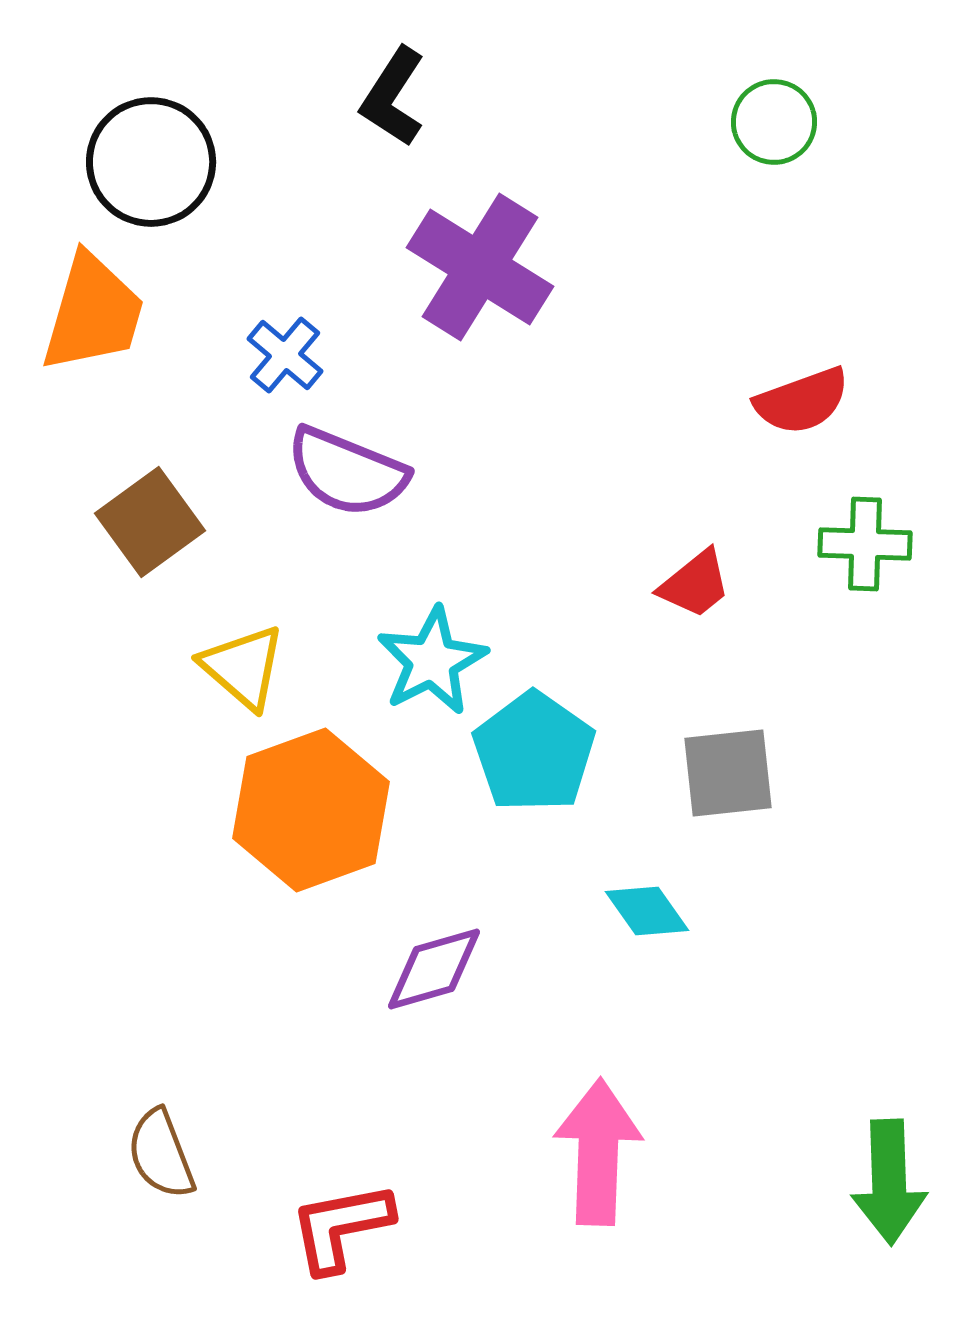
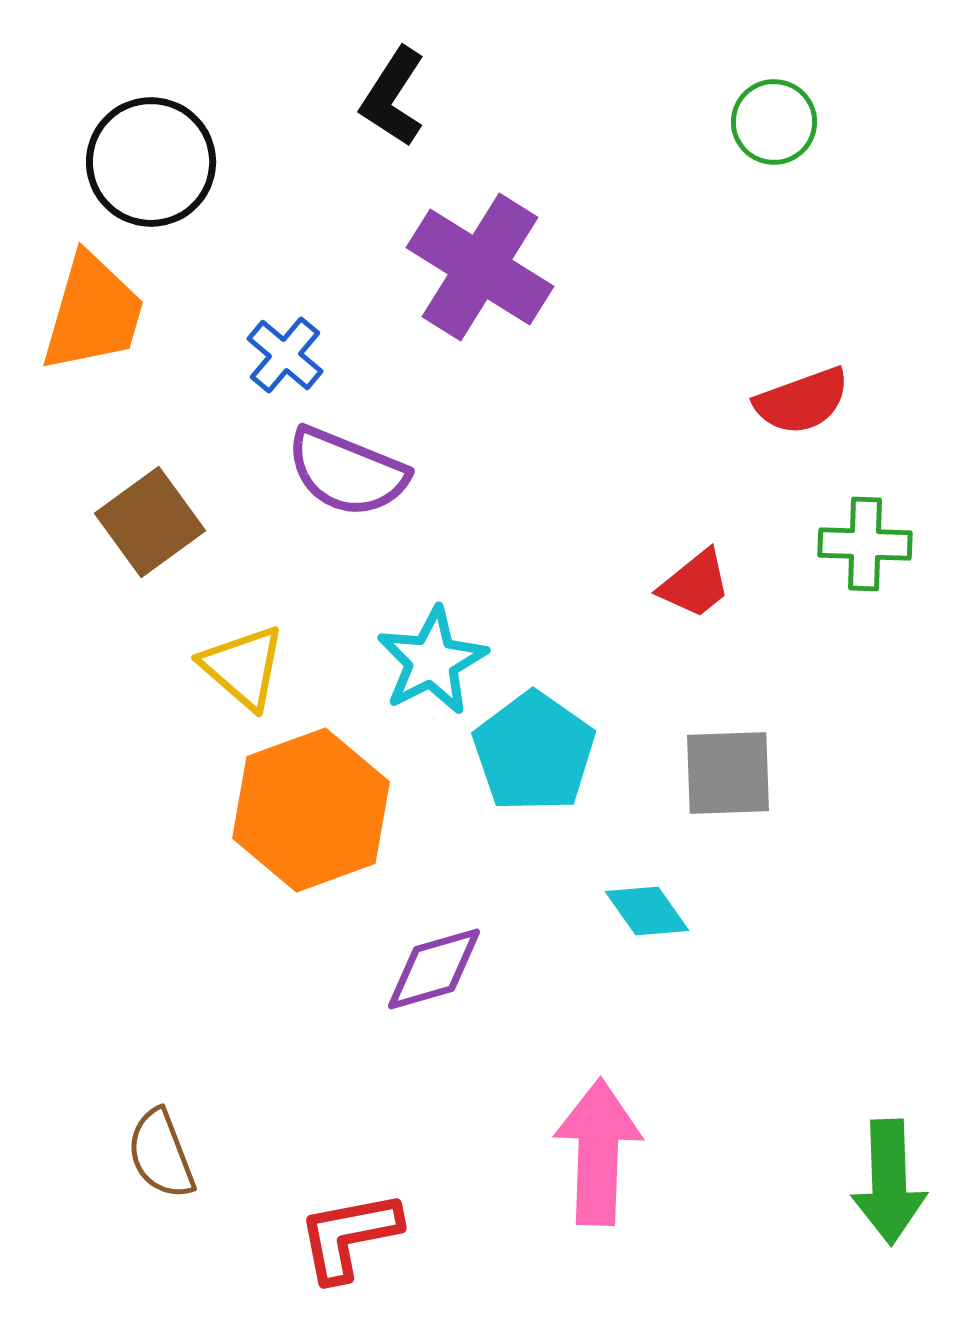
gray square: rotated 4 degrees clockwise
red L-shape: moved 8 px right, 9 px down
